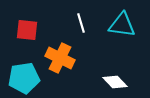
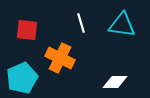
cyan pentagon: moved 2 px left; rotated 16 degrees counterclockwise
white diamond: rotated 45 degrees counterclockwise
